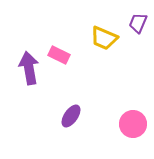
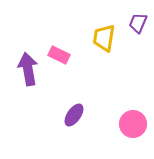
yellow trapezoid: rotated 76 degrees clockwise
purple arrow: moved 1 px left, 1 px down
purple ellipse: moved 3 px right, 1 px up
